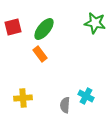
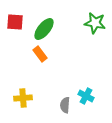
red square: moved 2 px right, 5 px up; rotated 18 degrees clockwise
